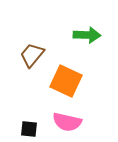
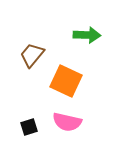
black square: moved 2 px up; rotated 24 degrees counterclockwise
